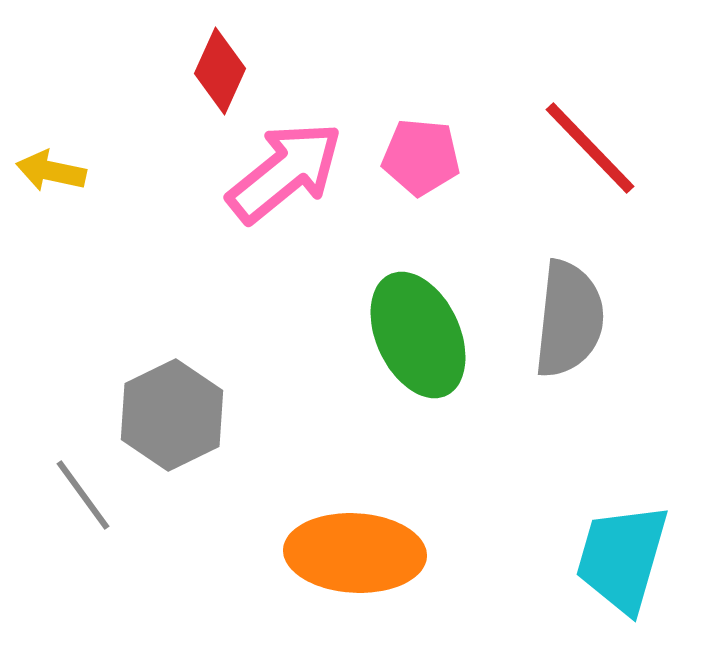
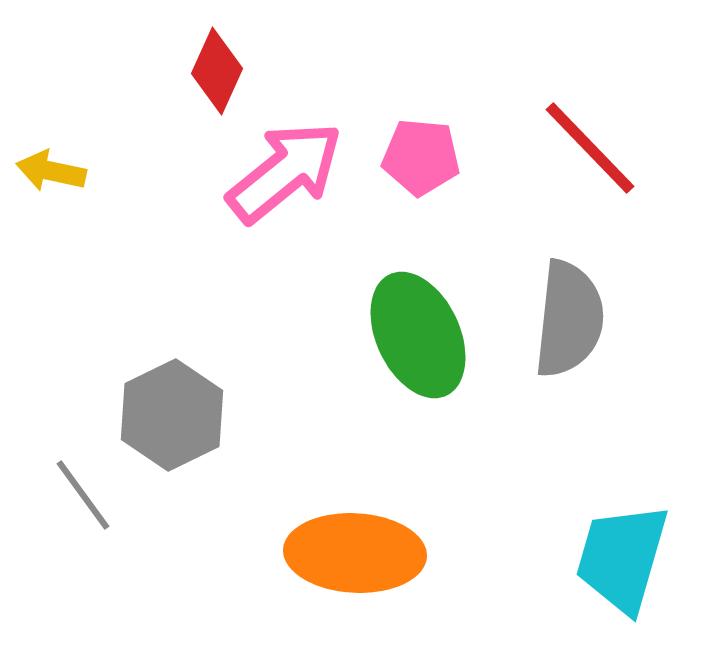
red diamond: moved 3 px left
